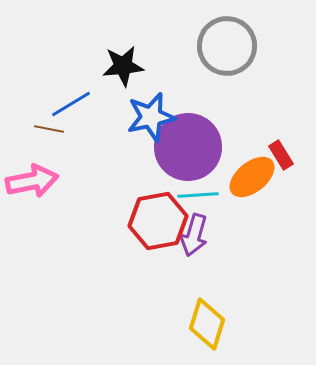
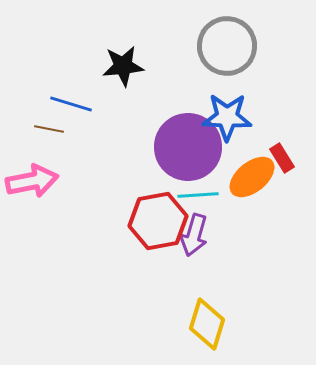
blue line: rotated 48 degrees clockwise
blue star: moved 76 px right; rotated 15 degrees clockwise
red rectangle: moved 1 px right, 3 px down
